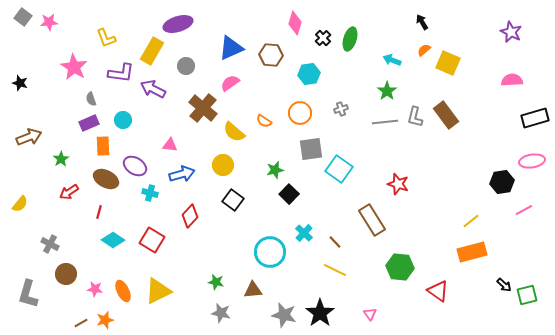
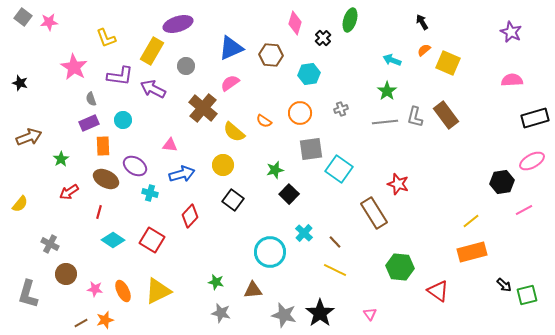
green ellipse at (350, 39): moved 19 px up
purple L-shape at (121, 73): moved 1 px left, 3 px down
pink ellipse at (532, 161): rotated 20 degrees counterclockwise
brown rectangle at (372, 220): moved 2 px right, 7 px up
